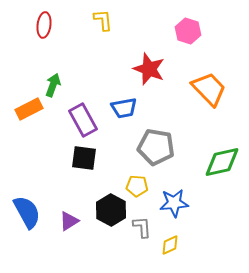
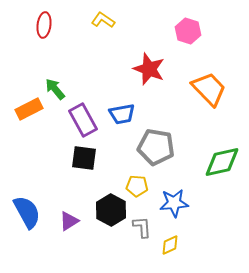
yellow L-shape: rotated 50 degrees counterclockwise
green arrow: moved 2 px right, 4 px down; rotated 60 degrees counterclockwise
blue trapezoid: moved 2 px left, 6 px down
